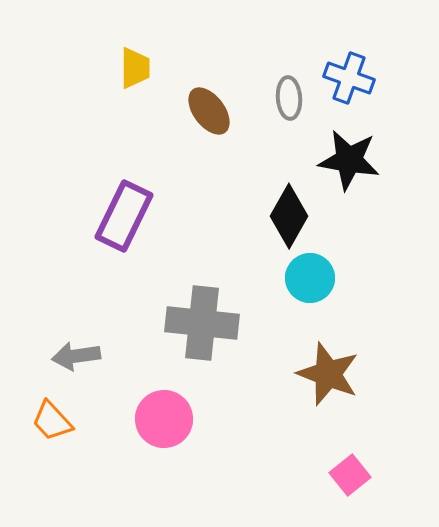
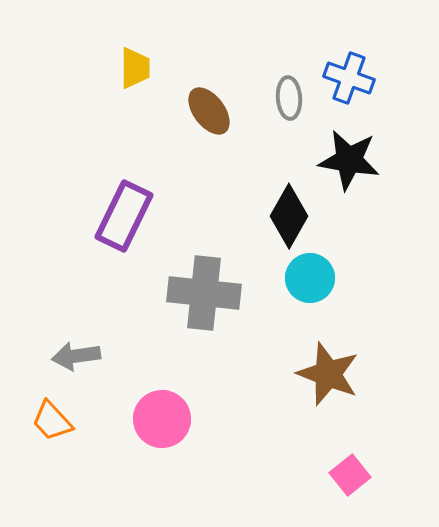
gray cross: moved 2 px right, 30 px up
pink circle: moved 2 px left
